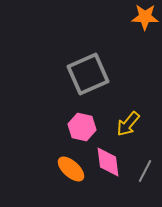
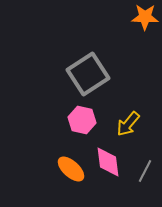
gray square: rotated 9 degrees counterclockwise
pink hexagon: moved 7 px up
